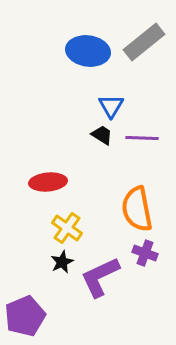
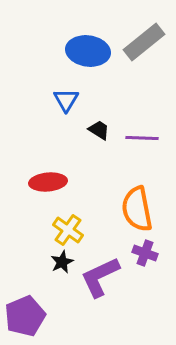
blue triangle: moved 45 px left, 6 px up
black trapezoid: moved 3 px left, 5 px up
yellow cross: moved 1 px right, 2 px down
